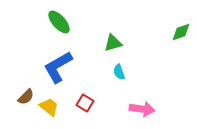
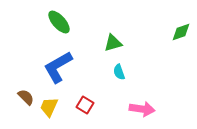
brown semicircle: rotated 90 degrees counterclockwise
red square: moved 2 px down
yellow trapezoid: rotated 105 degrees counterclockwise
